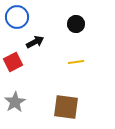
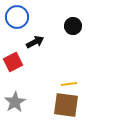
black circle: moved 3 px left, 2 px down
yellow line: moved 7 px left, 22 px down
brown square: moved 2 px up
